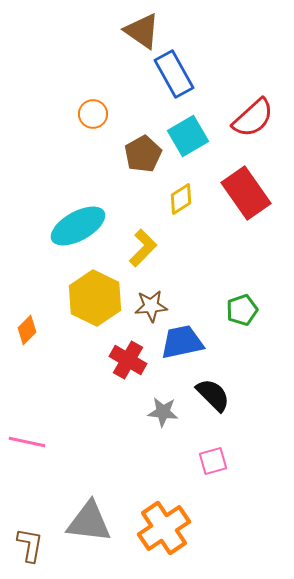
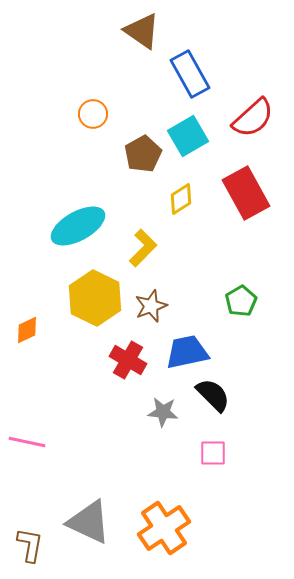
blue rectangle: moved 16 px right
red rectangle: rotated 6 degrees clockwise
brown star: rotated 16 degrees counterclockwise
green pentagon: moved 1 px left, 9 px up; rotated 12 degrees counterclockwise
orange diamond: rotated 20 degrees clockwise
blue trapezoid: moved 5 px right, 10 px down
pink square: moved 8 px up; rotated 16 degrees clockwise
gray triangle: rotated 18 degrees clockwise
